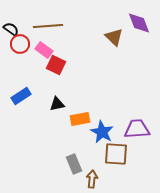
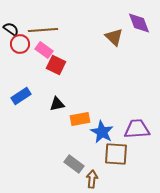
brown line: moved 5 px left, 4 px down
gray rectangle: rotated 30 degrees counterclockwise
